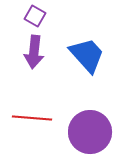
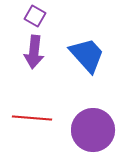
purple circle: moved 3 px right, 2 px up
